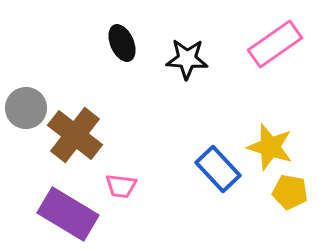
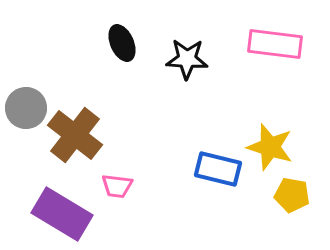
pink rectangle: rotated 42 degrees clockwise
blue rectangle: rotated 33 degrees counterclockwise
pink trapezoid: moved 4 px left
yellow pentagon: moved 2 px right, 3 px down
purple rectangle: moved 6 px left
